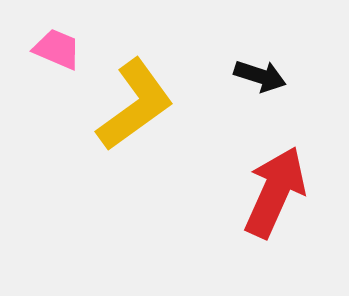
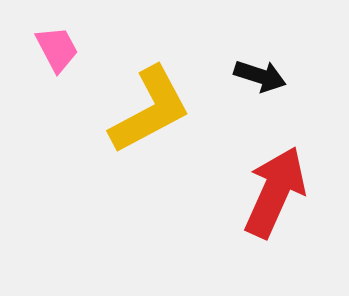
pink trapezoid: rotated 39 degrees clockwise
yellow L-shape: moved 15 px right, 5 px down; rotated 8 degrees clockwise
